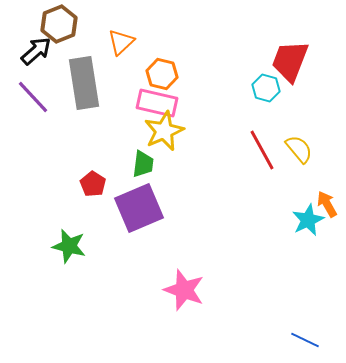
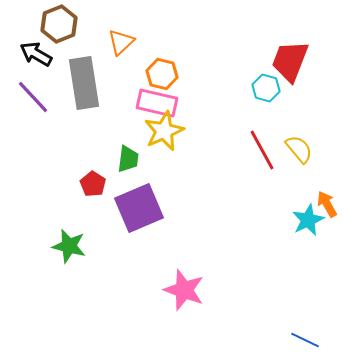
black arrow: moved 3 px down; rotated 108 degrees counterclockwise
green trapezoid: moved 15 px left, 5 px up
